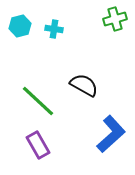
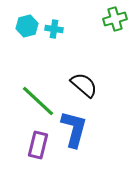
cyan hexagon: moved 7 px right
black semicircle: rotated 12 degrees clockwise
blue L-shape: moved 37 px left, 5 px up; rotated 33 degrees counterclockwise
purple rectangle: rotated 44 degrees clockwise
